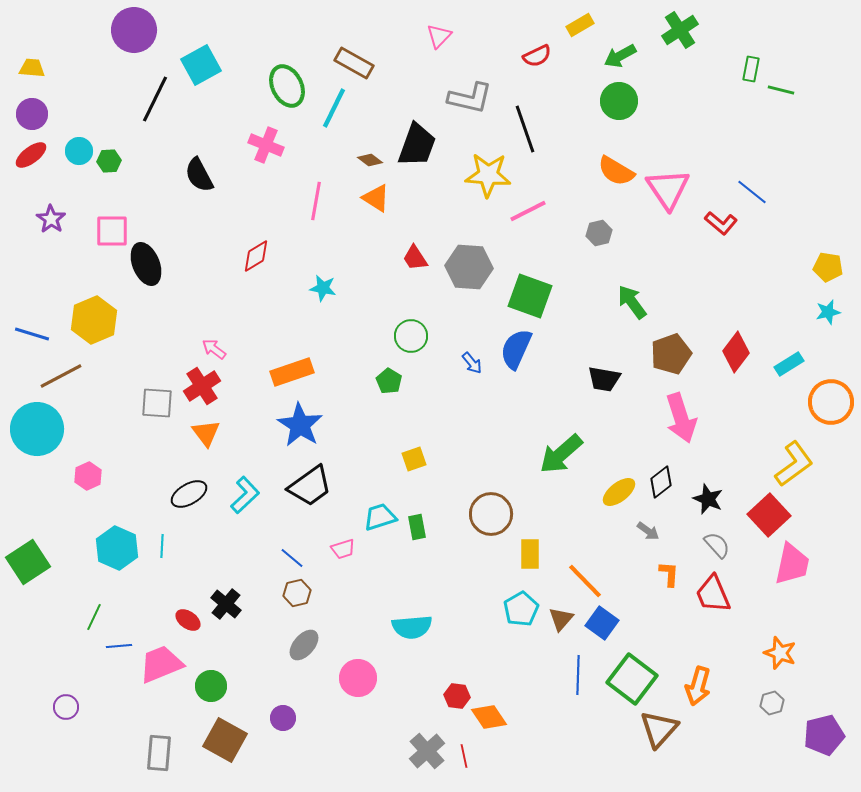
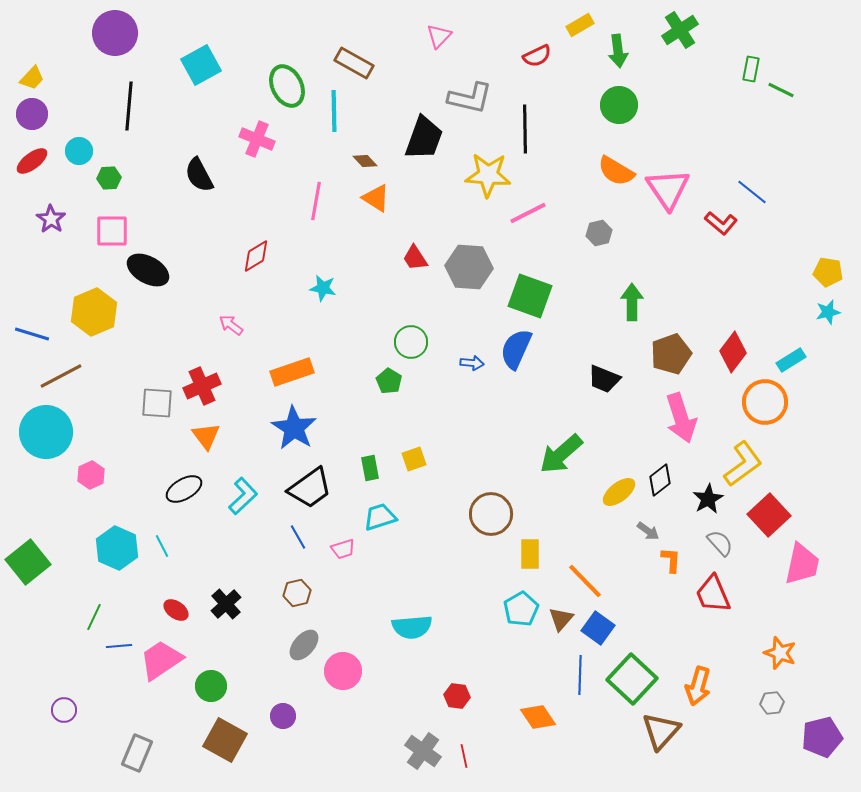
purple circle at (134, 30): moved 19 px left, 3 px down
green arrow at (620, 56): moved 2 px left, 5 px up; rotated 68 degrees counterclockwise
yellow trapezoid at (32, 68): moved 10 px down; rotated 128 degrees clockwise
green line at (781, 90): rotated 12 degrees clockwise
black line at (155, 99): moved 26 px left, 7 px down; rotated 21 degrees counterclockwise
green circle at (619, 101): moved 4 px down
cyan line at (334, 108): moved 3 px down; rotated 27 degrees counterclockwise
black line at (525, 129): rotated 18 degrees clockwise
pink cross at (266, 145): moved 9 px left, 6 px up
black trapezoid at (417, 145): moved 7 px right, 7 px up
red ellipse at (31, 155): moved 1 px right, 6 px down
brown diamond at (370, 160): moved 5 px left, 1 px down; rotated 10 degrees clockwise
green hexagon at (109, 161): moved 17 px down
pink line at (528, 211): moved 2 px down
black ellipse at (146, 264): moved 2 px right, 6 px down; rotated 39 degrees counterclockwise
yellow pentagon at (828, 267): moved 5 px down
green arrow at (632, 302): rotated 36 degrees clockwise
yellow hexagon at (94, 320): moved 8 px up
green circle at (411, 336): moved 6 px down
pink arrow at (214, 349): moved 17 px right, 24 px up
red diamond at (736, 352): moved 3 px left
blue arrow at (472, 363): rotated 45 degrees counterclockwise
cyan rectangle at (789, 364): moved 2 px right, 4 px up
black trapezoid at (604, 379): rotated 12 degrees clockwise
red cross at (202, 386): rotated 9 degrees clockwise
orange circle at (831, 402): moved 66 px left
blue star at (300, 425): moved 6 px left, 3 px down
cyan circle at (37, 429): moved 9 px right, 3 px down
orange triangle at (206, 433): moved 3 px down
yellow L-shape at (794, 464): moved 51 px left
pink hexagon at (88, 476): moved 3 px right, 1 px up
black diamond at (661, 482): moved 1 px left, 2 px up
black trapezoid at (310, 486): moved 2 px down
black ellipse at (189, 494): moved 5 px left, 5 px up
cyan L-shape at (245, 495): moved 2 px left, 1 px down
black star at (708, 499): rotated 20 degrees clockwise
green rectangle at (417, 527): moved 47 px left, 59 px up
gray semicircle at (717, 545): moved 3 px right, 2 px up
cyan line at (162, 546): rotated 30 degrees counterclockwise
blue line at (292, 558): moved 6 px right, 21 px up; rotated 20 degrees clockwise
green square at (28, 562): rotated 6 degrees counterclockwise
pink trapezoid at (792, 564): moved 10 px right
orange L-shape at (669, 574): moved 2 px right, 14 px up
black cross at (226, 604): rotated 8 degrees clockwise
red ellipse at (188, 620): moved 12 px left, 10 px up
blue square at (602, 623): moved 4 px left, 5 px down
pink trapezoid at (161, 664): moved 4 px up; rotated 12 degrees counterclockwise
blue line at (578, 675): moved 2 px right
pink circle at (358, 678): moved 15 px left, 7 px up
green square at (632, 679): rotated 6 degrees clockwise
gray hexagon at (772, 703): rotated 10 degrees clockwise
purple circle at (66, 707): moved 2 px left, 3 px down
orange diamond at (489, 717): moved 49 px right
purple circle at (283, 718): moved 2 px up
brown triangle at (659, 729): moved 2 px right, 2 px down
purple pentagon at (824, 735): moved 2 px left, 2 px down
gray cross at (427, 751): moved 4 px left; rotated 12 degrees counterclockwise
gray rectangle at (159, 753): moved 22 px left; rotated 18 degrees clockwise
